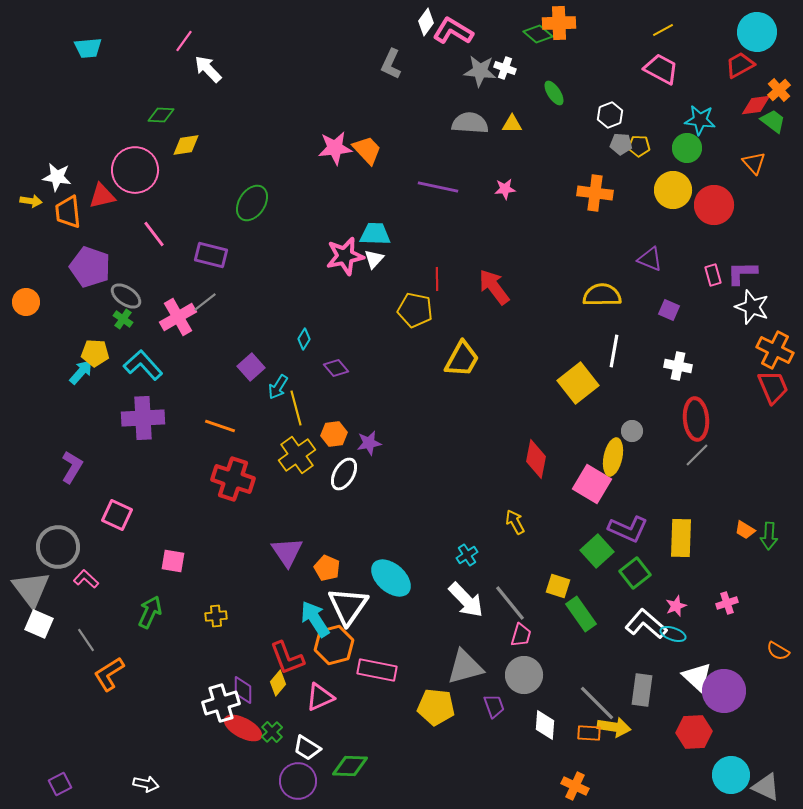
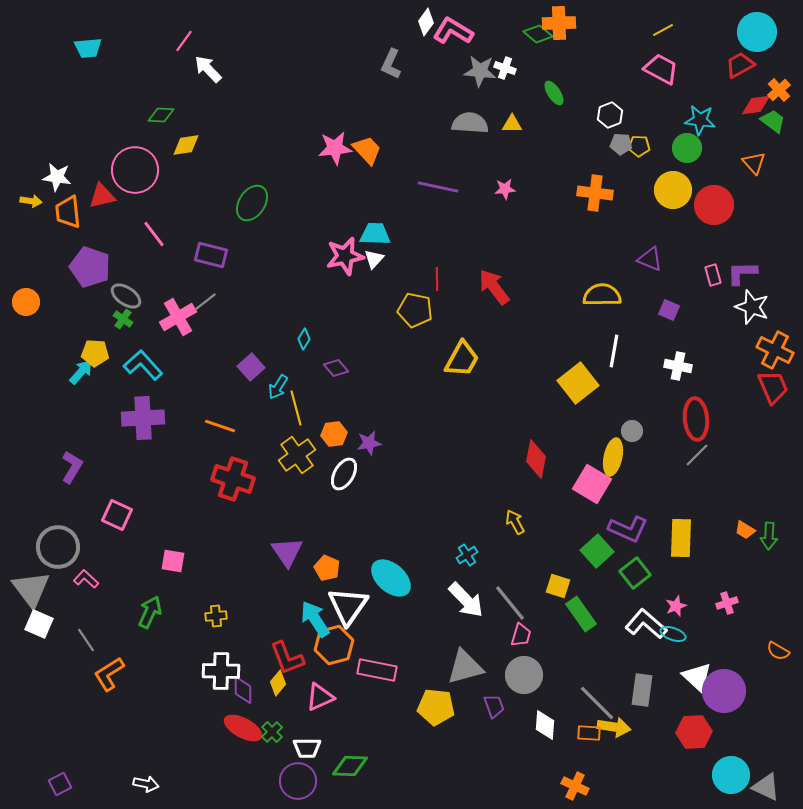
white cross at (221, 703): moved 32 px up; rotated 18 degrees clockwise
white trapezoid at (307, 748): rotated 32 degrees counterclockwise
